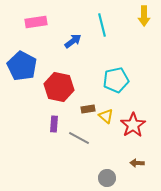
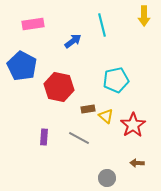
pink rectangle: moved 3 px left, 2 px down
purple rectangle: moved 10 px left, 13 px down
